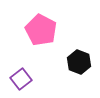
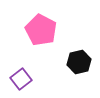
black hexagon: rotated 25 degrees clockwise
